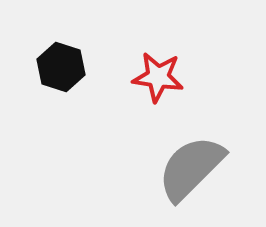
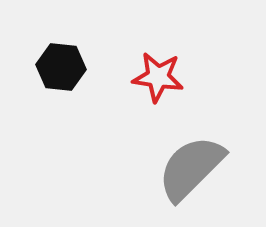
black hexagon: rotated 12 degrees counterclockwise
